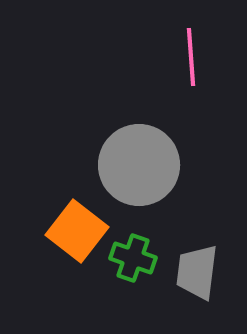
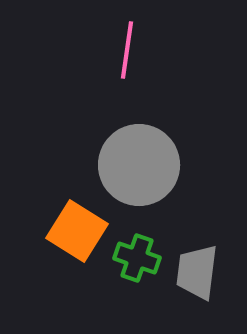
pink line: moved 64 px left, 7 px up; rotated 12 degrees clockwise
orange square: rotated 6 degrees counterclockwise
green cross: moved 4 px right
